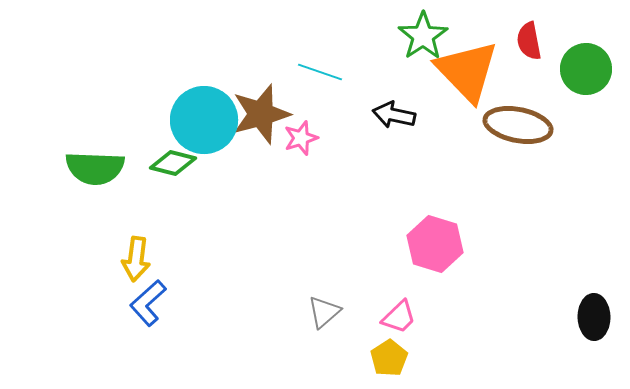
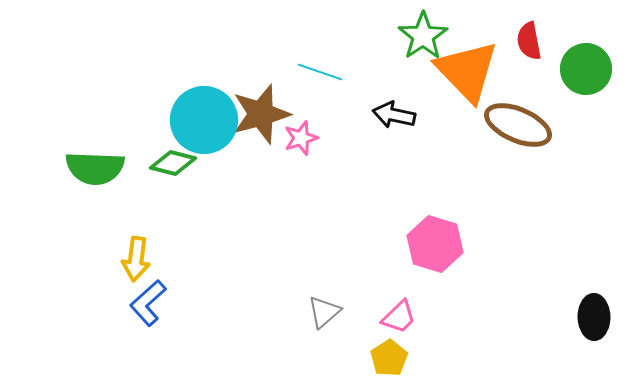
brown ellipse: rotated 12 degrees clockwise
